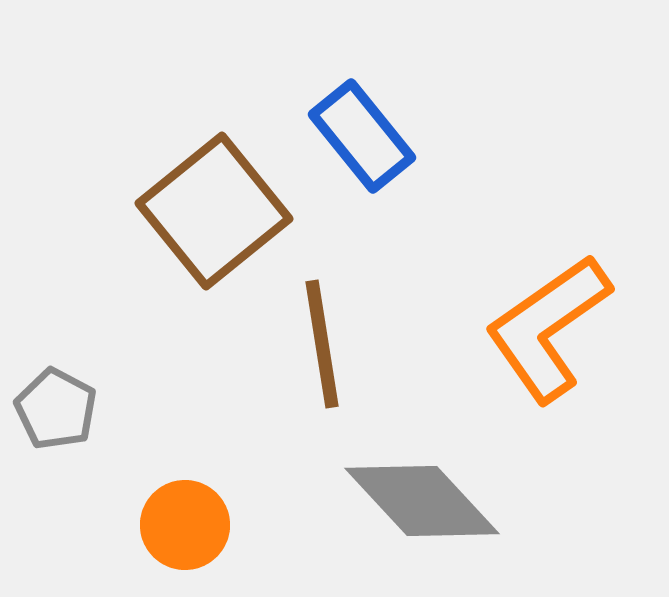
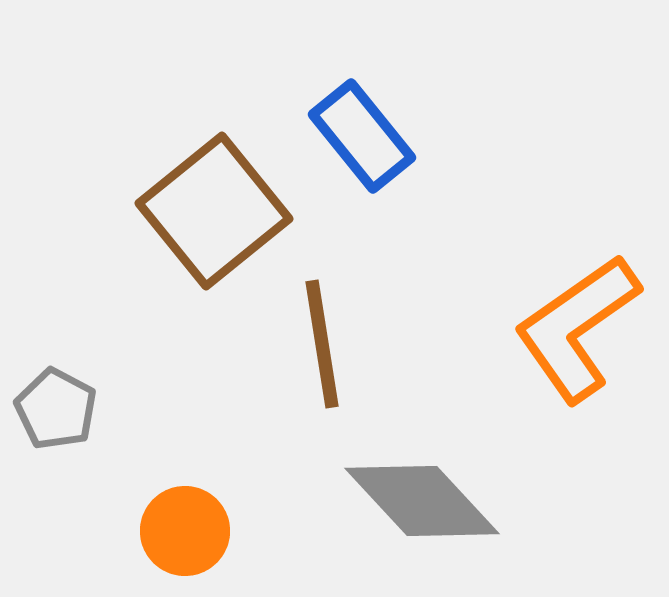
orange L-shape: moved 29 px right
orange circle: moved 6 px down
